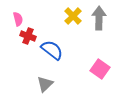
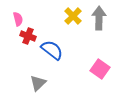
gray triangle: moved 7 px left, 1 px up
